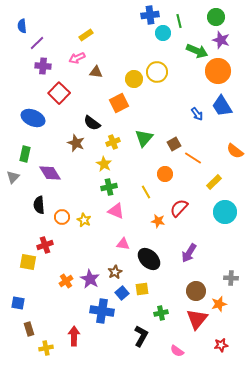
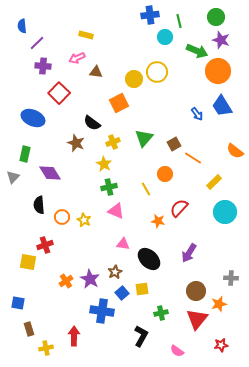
cyan circle at (163, 33): moved 2 px right, 4 px down
yellow rectangle at (86, 35): rotated 48 degrees clockwise
yellow line at (146, 192): moved 3 px up
